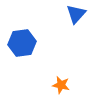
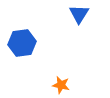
blue triangle: moved 3 px right; rotated 10 degrees counterclockwise
